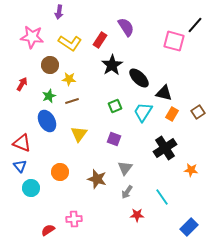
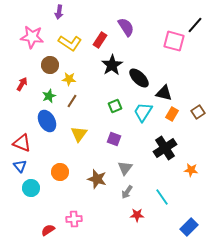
brown line: rotated 40 degrees counterclockwise
